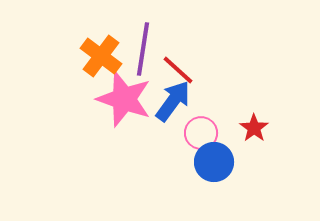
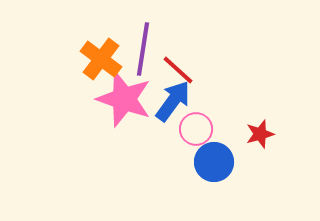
orange cross: moved 3 px down
red star: moved 6 px right, 6 px down; rotated 20 degrees clockwise
pink circle: moved 5 px left, 4 px up
